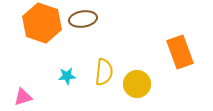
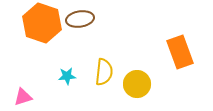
brown ellipse: moved 3 px left
